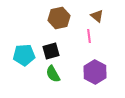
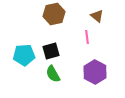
brown hexagon: moved 5 px left, 4 px up
pink line: moved 2 px left, 1 px down
